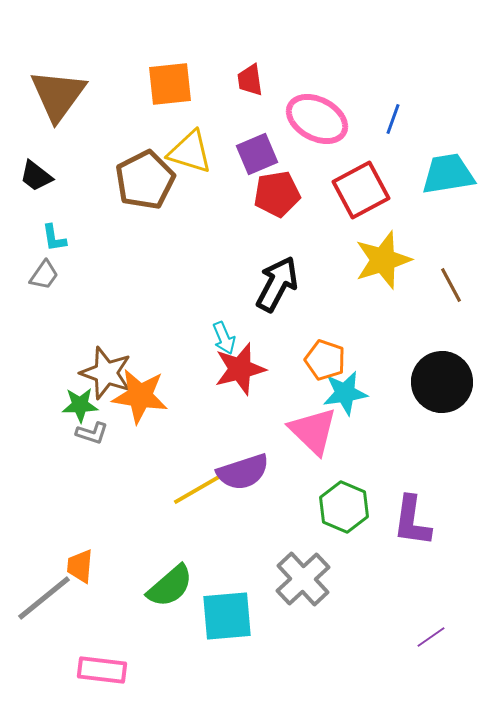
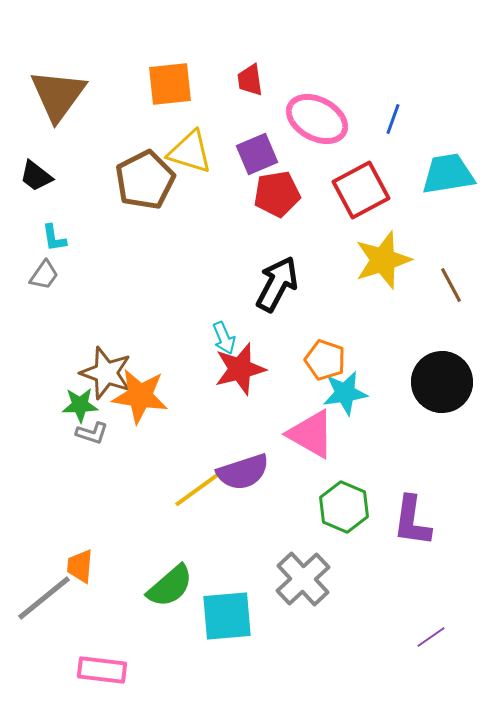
pink triangle: moved 2 px left, 3 px down; rotated 14 degrees counterclockwise
yellow line: rotated 6 degrees counterclockwise
